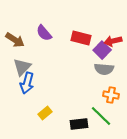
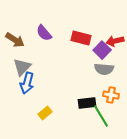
red arrow: moved 2 px right
green line: rotated 15 degrees clockwise
black rectangle: moved 8 px right, 21 px up
